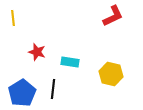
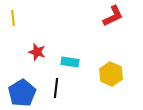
yellow hexagon: rotated 10 degrees clockwise
black line: moved 3 px right, 1 px up
